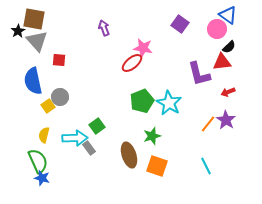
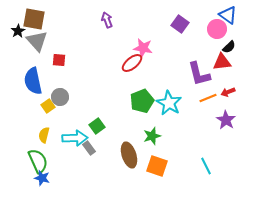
purple arrow: moved 3 px right, 8 px up
orange line: moved 26 px up; rotated 30 degrees clockwise
